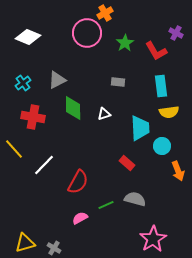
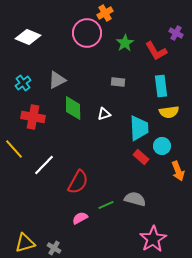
cyan trapezoid: moved 1 px left
red rectangle: moved 14 px right, 6 px up
